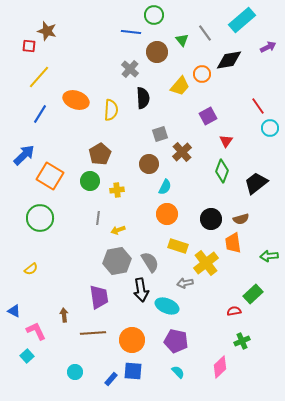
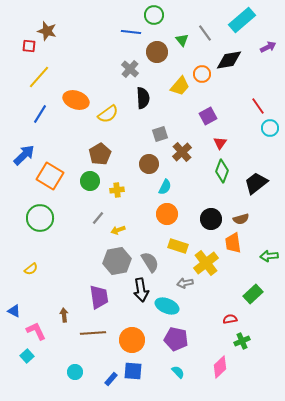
yellow semicircle at (111, 110): moved 3 px left, 4 px down; rotated 50 degrees clockwise
red triangle at (226, 141): moved 6 px left, 2 px down
gray line at (98, 218): rotated 32 degrees clockwise
red semicircle at (234, 311): moved 4 px left, 8 px down
purple pentagon at (176, 341): moved 2 px up
